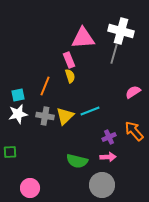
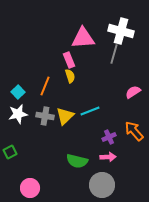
cyan square: moved 3 px up; rotated 32 degrees counterclockwise
green square: rotated 24 degrees counterclockwise
